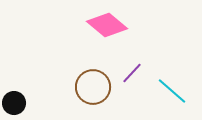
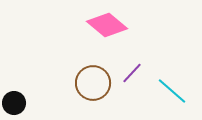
brown circle: moved 4 px up
